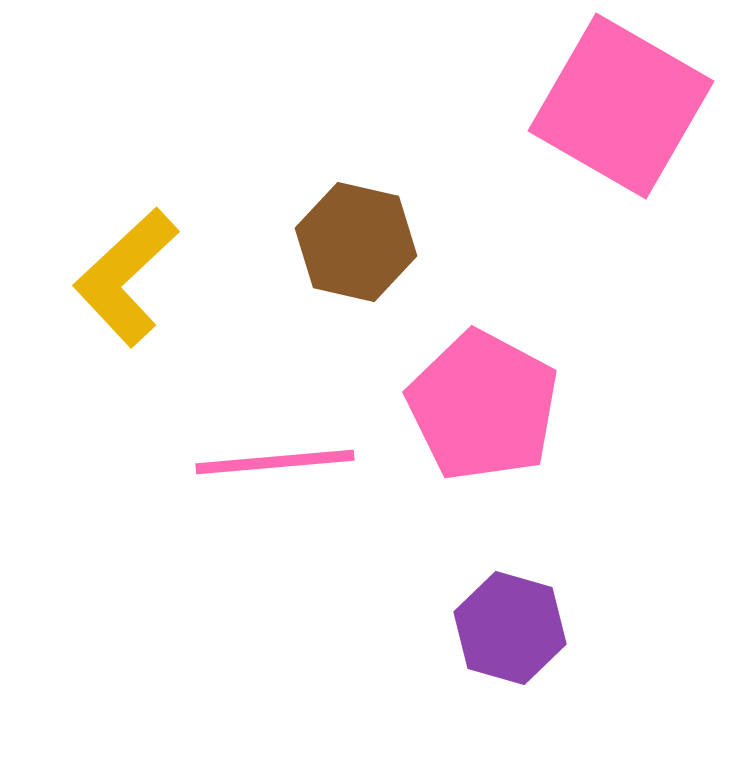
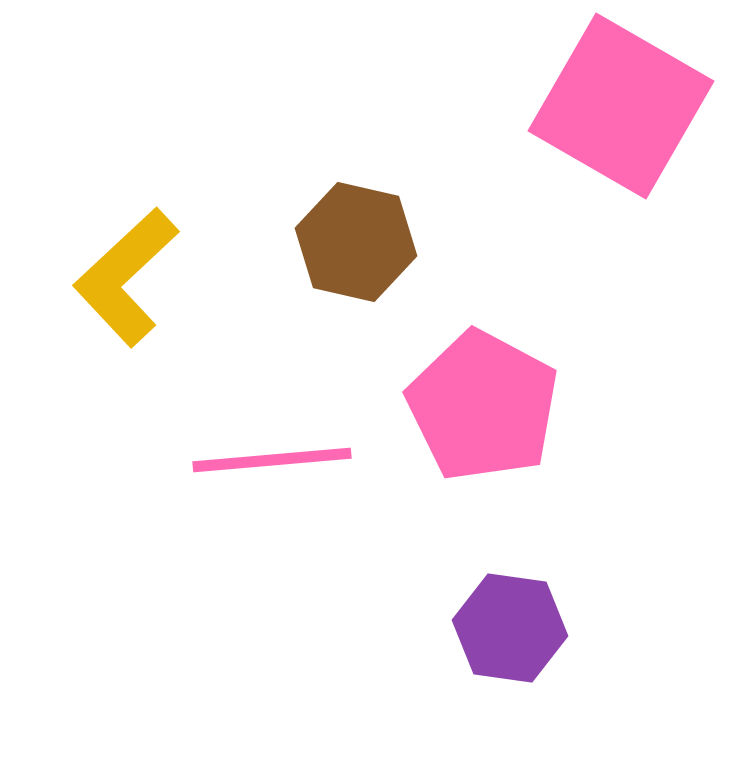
pink line: moved 3 px left, 2 px up
purple hexagon: rotated 8 degrees counterclockwise
